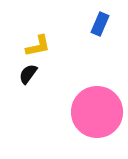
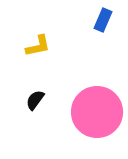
blue rectangle: moved 3 px right, 4 px up
black semicircle: moved 7 px right, 26 px down
